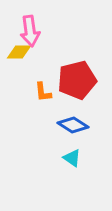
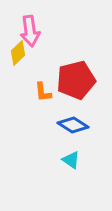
yellow diamond: moved 1 px left, 1 px down; rotated 45 degrees counterclockwise
red pentagon: moved 1 px left
cyan triangle: moved 1 px left, 2 px down
